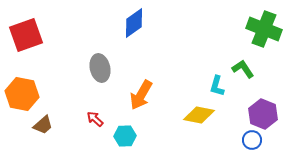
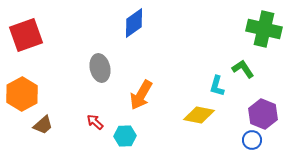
green cross: rotated 8 degrees counterclockwise
orange hexagon: rotated 20 degrees clockwise
red arrow: moved 3 px down
